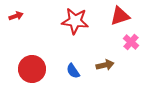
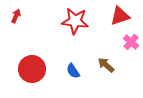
red arrow: rotated 48 degrees counterclockwise
brown arrow: moved 1 px right; rotated 126 degrees counterclockwise
